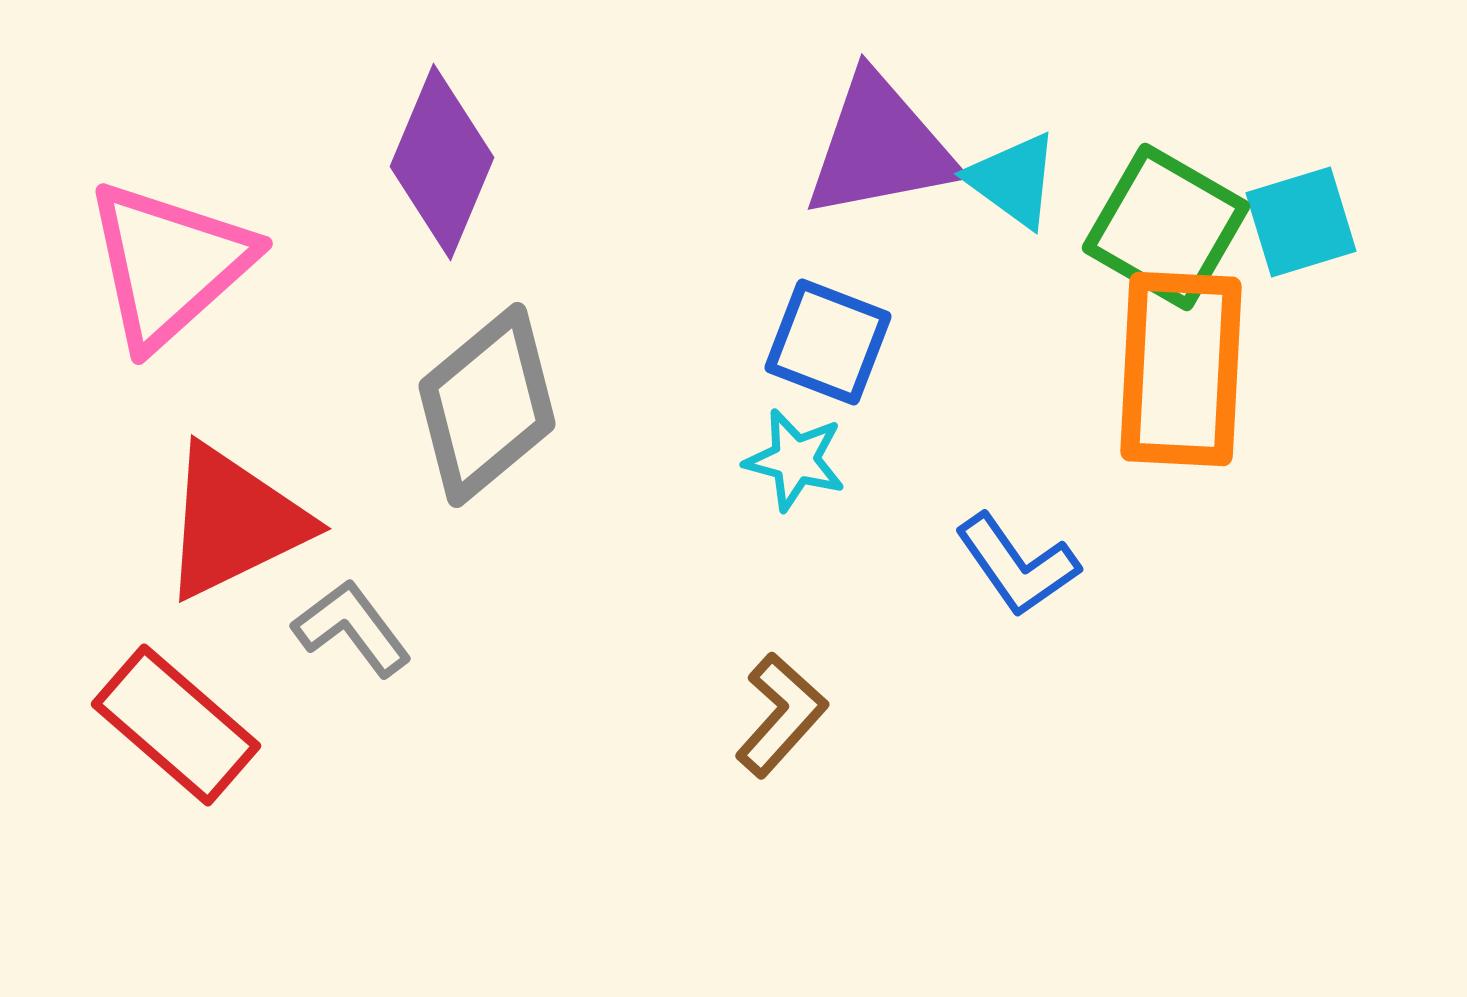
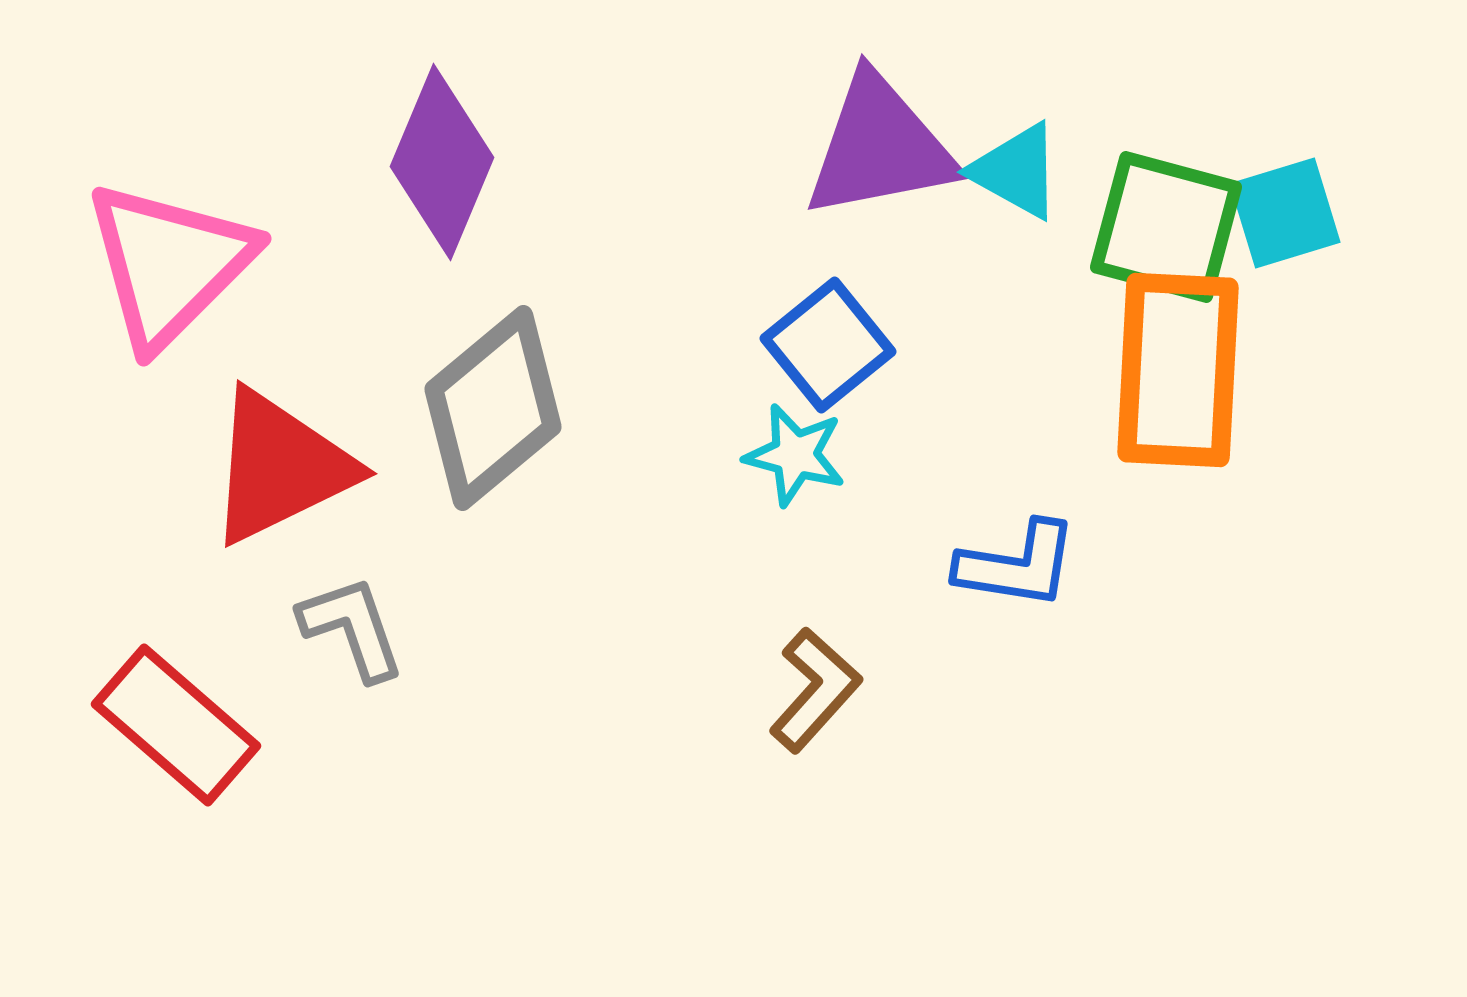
cyan triangle: moved 3 px right, 9 px up; rotated 7 degrees counterclockwise
cyan square: moved 16 px left, 9 px up
green square: rotated 15 degrees counterclockwise
pink triangle: rotated 3 degrees counterclockwise
blue square: moved 3 px down; rotated 30 degrees clockwise
orange rectangle: moved 3 px left, 1 px down
gray diamond: moved 6 px right, 3 px down
cyan star: moved 5 px up
red triangle: moved 46 px right, 55 px up
blue L-shape: rotated 46 degrees counterclockwise
gray L-shape: rotated 18 degrees clockwise
brown L-shape: moved 34 px right, 25 px up
